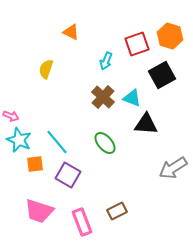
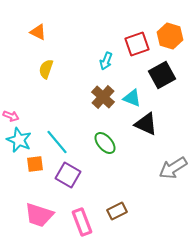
orange triangle: moved 33 px left
black triangle: rotated 20 degrees clockwise
pink trapezoid: moved 4 px down
